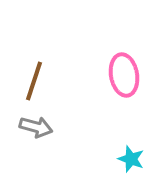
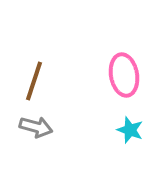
cyan star: moved 1 px left, 29 px up
